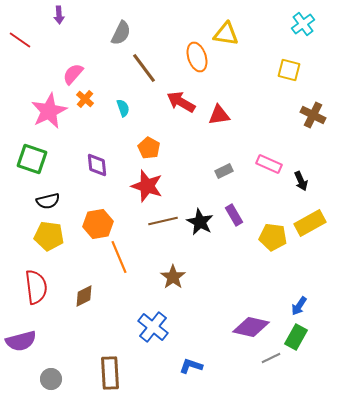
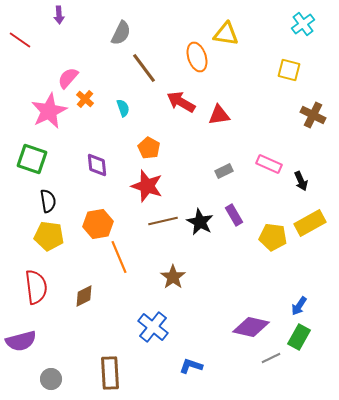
pink semicircle at (73, 74): moved 5 px left, 4 px down
black semicircle at (48, 201): rotated 85 degrees counterclockwise
green rectangle at (296, 337): moved 3 px right
